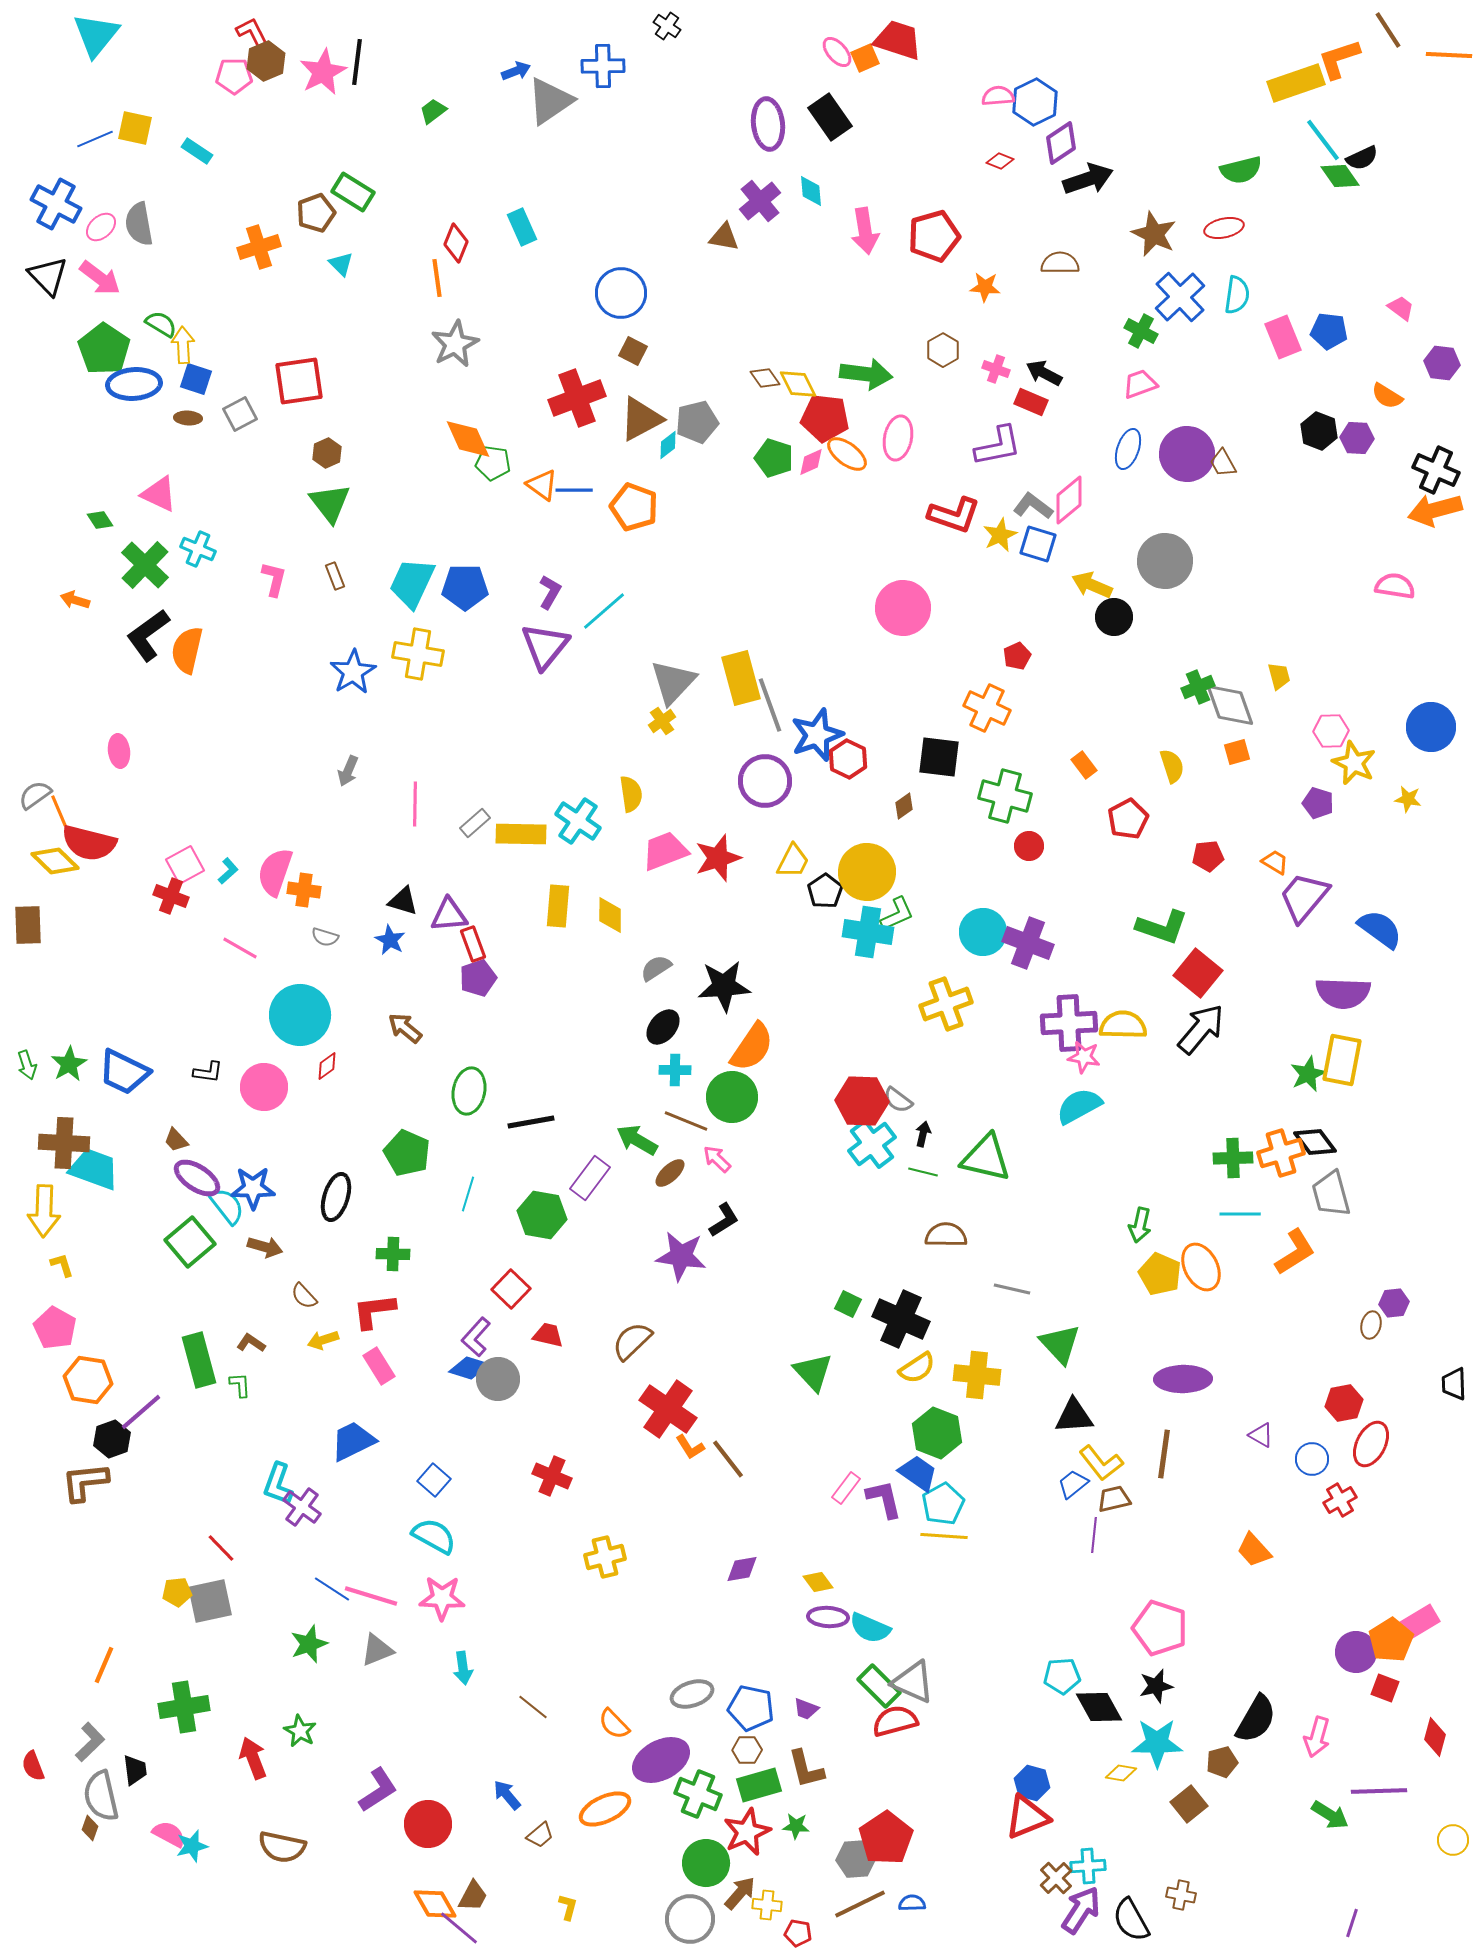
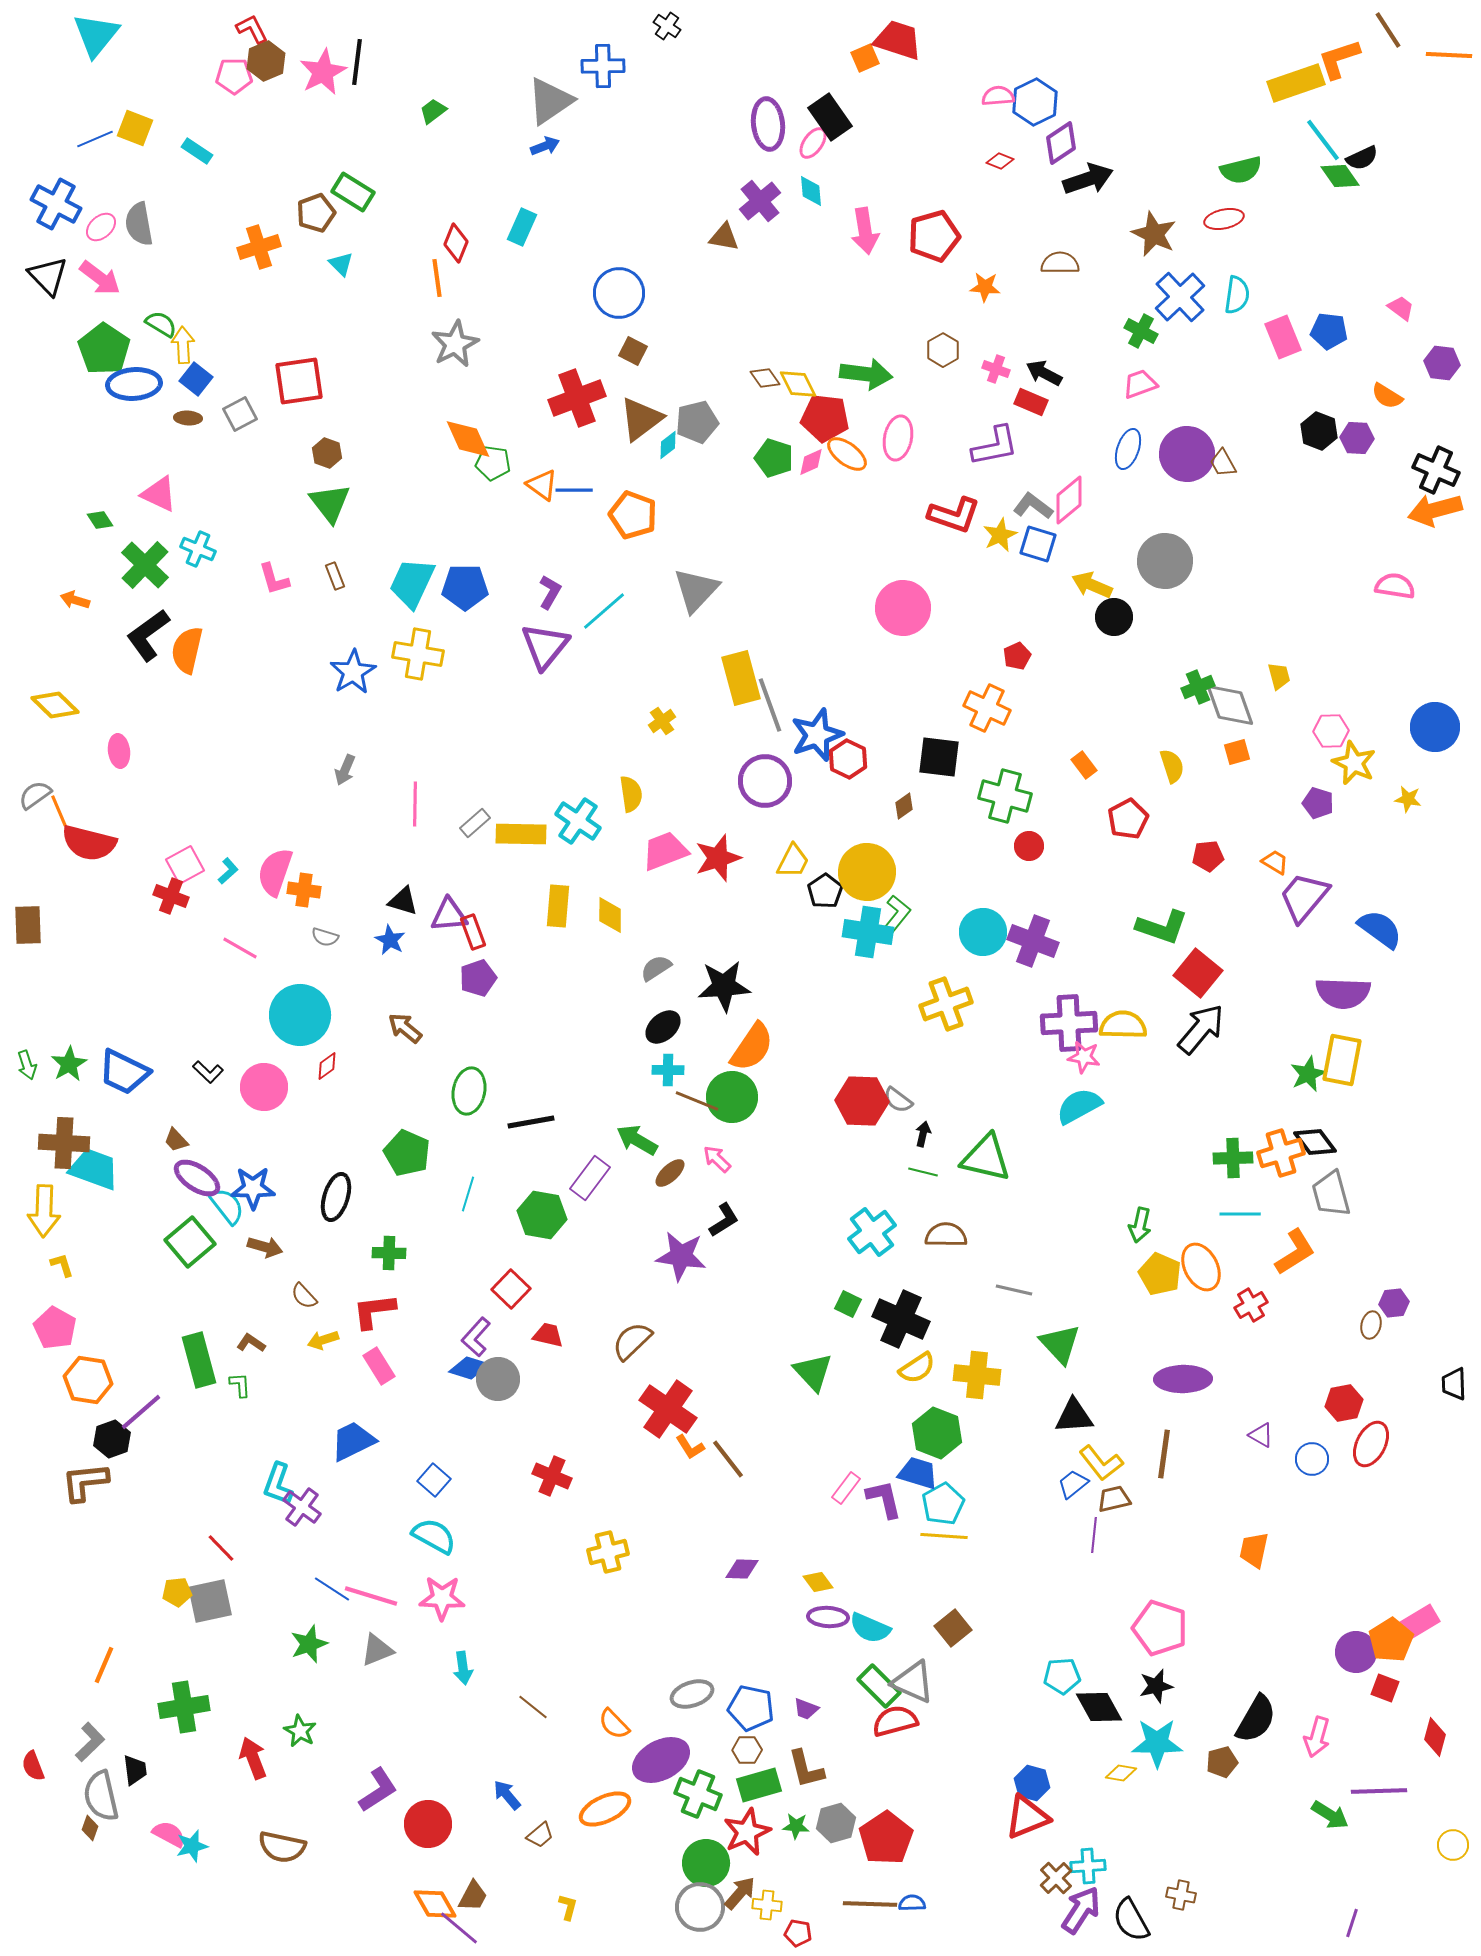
red L-shape at (252, 32): moved 3 px up
pink ellipse at (837, 52): moved 24 px left, 91 px down; rotated 76 degrees clockwise
blue arrow at (516, 71): moved 29 px right, 75 px down
yellow square at (135, 128): rotated 9 degrees clockwise
cyan rectangle at (522, 227): rotated 48 degrees clockwise
red ellipse at (1224, 228): moved 9 px up
blue circle at (621, 293): moved 2 px left
blue square at (196, 379): rotated 20 degrees clockwise
brown triangle at (641, 419): rotated 9 degrees counterclockwise
purple L-shape at (998, 446): moved 3 px left
brown hexagon at (327, 453): rotated 16 degrees counterclockwise
orange pentagon at (634, 507): moved 1 px left, 8 px down
pink L-shape at (274, 579): rotated 150 degrees clockwise
gray triangle at (673, 682): moved 23 px right, 92 px up
blue circle at (1431, 727): moved 4 px right
gray arrow at (348, 771): moved 3 px left, 1 px up
yellow diamond at (55, 861): moved 156 px up
green L-shape at (897, 914): rotated 27 degrees counterclockwise
purple cross at (1028, 943): moved 5 px right, 2 px up
red rectangle at (473, 944): moved 12 px up
black ellipse at (663, 1027): rotated 9 degrees clockwise
cyan cross at (675, 1070): moved 7 px left
black L-shape at (208, 1072): rotated 36 degrees clockwise
brown line at (686, 1121): moved 11 px right, 20 px up
cyan cross at (872, 1144): moved 88 px down
green cross at (393, 1254): moved 4 px left, 1 px up
gray line at (1012, 1289): moved 2 px right, 1 px down
blue trapezoid at (918, 1473): rotated 18 degrees counterclockwise
red cross at (1340, 1500): moved 89 px left, 195 px up
orange trapezoid at (1254, 1550): rotated 54 degrees clockwise
yellow cross at (605, 1557): moved 3 px right, 5 px up
purple diamond at (742, 1569): rotated 12 degrees clockwise
brown square at (1189, 1804): moved 236 px left, 176 px up
yellow circle at (1453, 1840): moved 5 px down
gray hexagon at (856, 1859): moved 20 px left, 36 px up; rotated 12 degrees counterclockwise
brown line at (860, 1904): moved 10 px right; rotated 28 degrees clockwise
gray circle at (690, 1919): moved 10 px right, 12 px up
